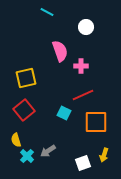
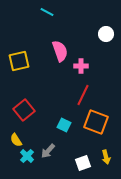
white circle: moved 20 px right, 7 px down
yellow square: moved 7 px left, 17 px up
red line: rotated 40 degrees counterclockwise
cyan square: moved 12 px down
orange square: rotated 20 degrees clockwise
yellow semicircle: rotated 16 degrees counterclockwise
gray arrow: rotated 14 degrees counterclockwise
yellow arrow: moved 2 px right, 2 px down; rotated 32 degrees counterclockwise
